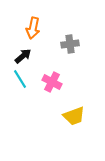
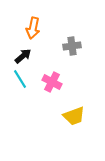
gray cross: moved 2 px right, 2 px down
